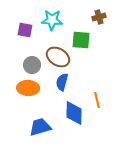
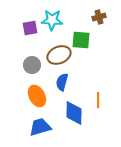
purple square: moved 5 px right, 2 px up; rotated 21 degrees counterclockwise
brown ellipse: moved 1 px right, 2 px up; rotated 55 degrees counterclockwise
orange ellipse: moved 9 px right, 8 px down; rotated 60 degrees clockwise
orange line: moved 1 px right; rotated 14 degrees clockwise
